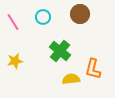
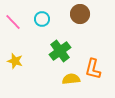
cyan circle: moved 1 px left, 2 px down
pink line: rotated 12 degrees counterclockwise
green cross: rotated 15 degrees clockwise
yellow star: rotated 28 degrees clockwise
